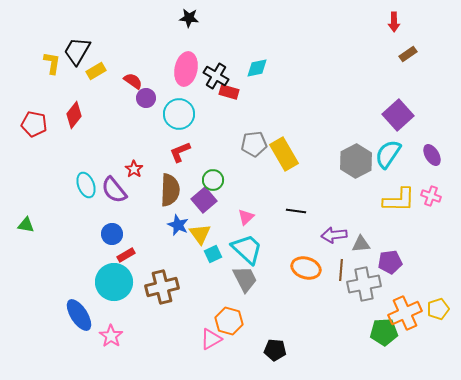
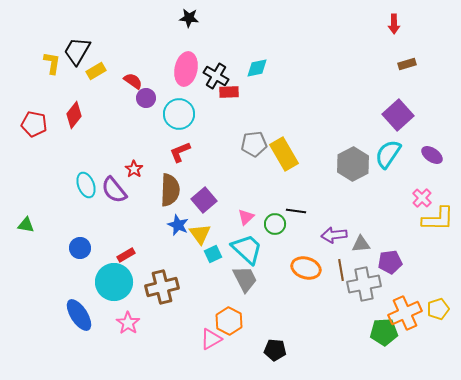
red arrow at (394, 22): moved 2 px down
brown rectangle at (408, 54): moved 1 px left, 10 px down; rotated 18 degrees clockwise
red rectangle at (229, 92): rotated 18 degrees counterclockwise
purple ellipse at (432, 155): rotated 25 degrees counterclockwise
gray hexagon at (356, 161): moved 3 px left, 3 px down
green circle at (213, 180): moved 62 px right, 44 px down
pink cross at (431, 196): moved 9 px left, 2 px down; rotated 24 degrees clockwise
yellow L-shape at (399, 200): moved 39 px right, 19 px down
blue circle at (112, 234): moved 32 px left, 14 px down
brown line at (341, 270): rotated 15 degrees counterclockwise
orange hexagon at (229, 321): rotated 12 degrees clockwise
pink star at (111, 336): moved 17 px right, 13 px up
